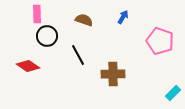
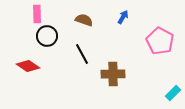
pink pentagon: rotated 8 degrees clockwise
black line: moved 4 px right, 1 px up
